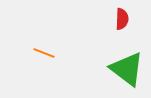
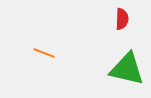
green triangle: rotated 24 degrees counterclockwise
